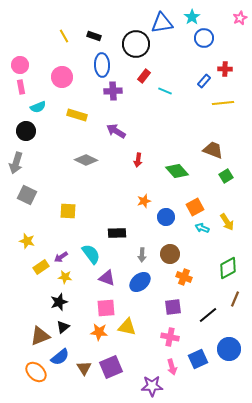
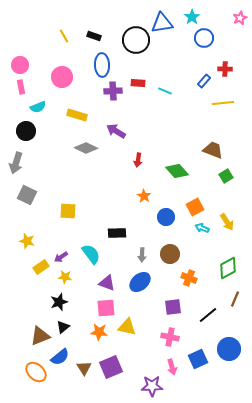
black circle at (136, 44): moved 4 px up
red rectangle at (144, 76): moved 6 px left, 7 px down; rotated 56 degrees clockwise
gray diamond at (86, 160): moved 12 px up
orange star at (144, 201): moved 5 px up; rotated 24 degrees counterclockwise
orange cross at (184, 277): moved 5 px right, 1 px down
purple triangle at (107, 278): moved 5 px down
